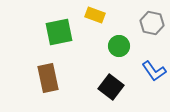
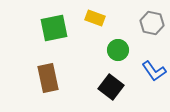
yellow rectangle: moved 3 px down
green square: moved 5 px left, 4 px up
green circle: moved 1 px left, 4 px down
